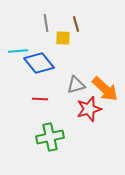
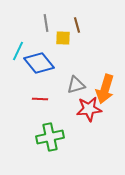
brown line: moved 1 px right, 1 px down
cyan line: rotated 60 degrees counterclockwise
orange arrow: rotated 64 degrees clockwise
red star: rotated 10 degrees clockwise
